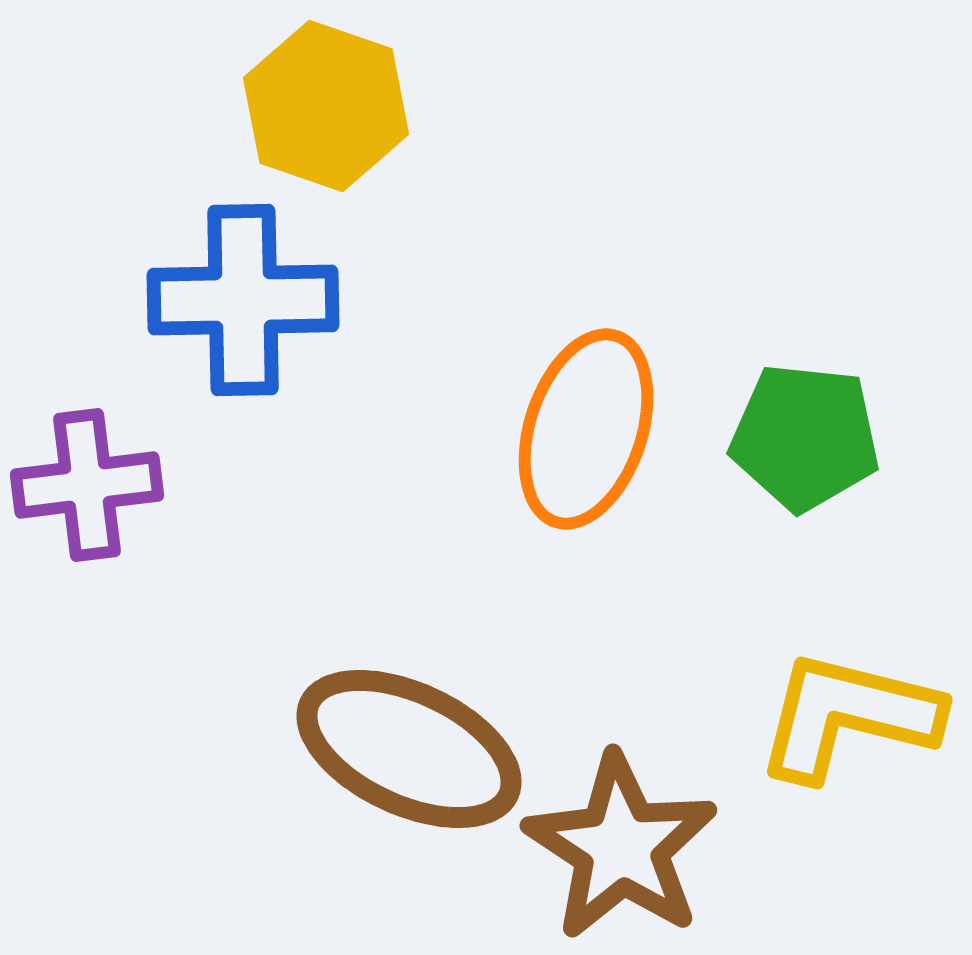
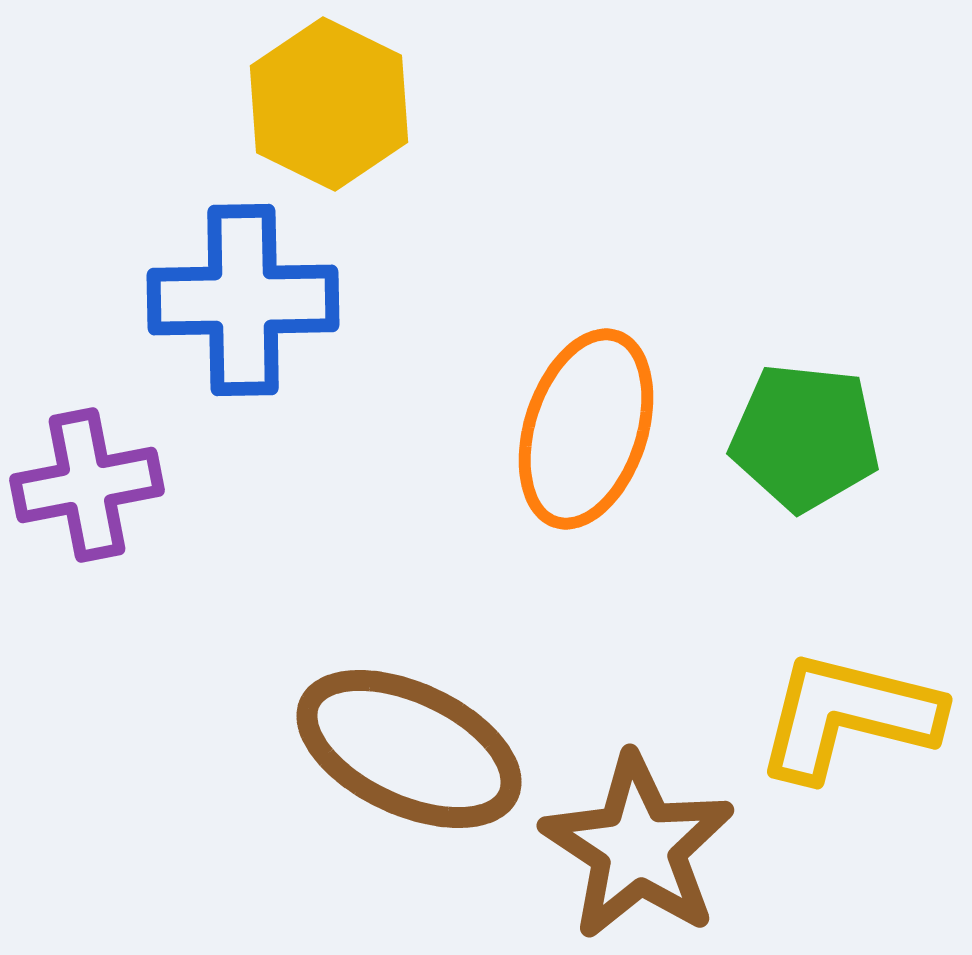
yellow hexagon: moved 3 px right, 2 px up; rotated 7 degrees clockwise
purple cross: rotated 4 degrees counterclockwise
brown star: moved 17 px right
